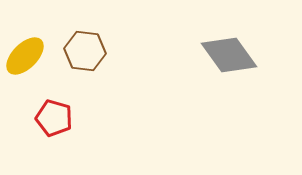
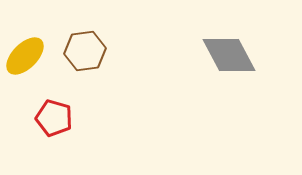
brown hexagon: rotated 15 degrees counterclockwise
gray diamond: rotated 8 degrees clockwise
